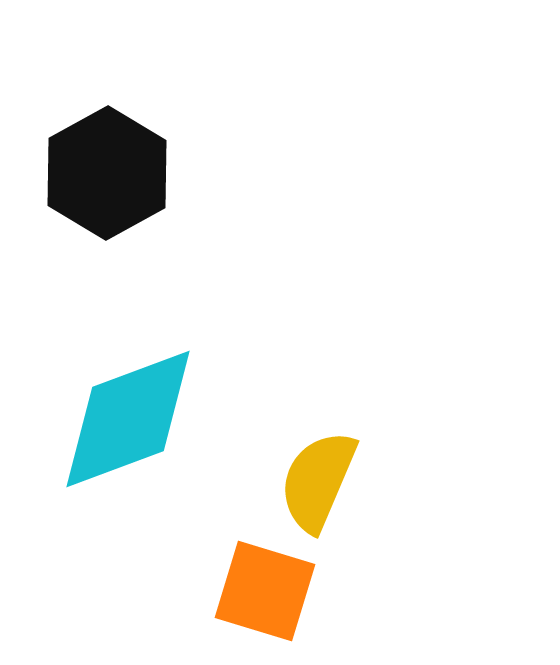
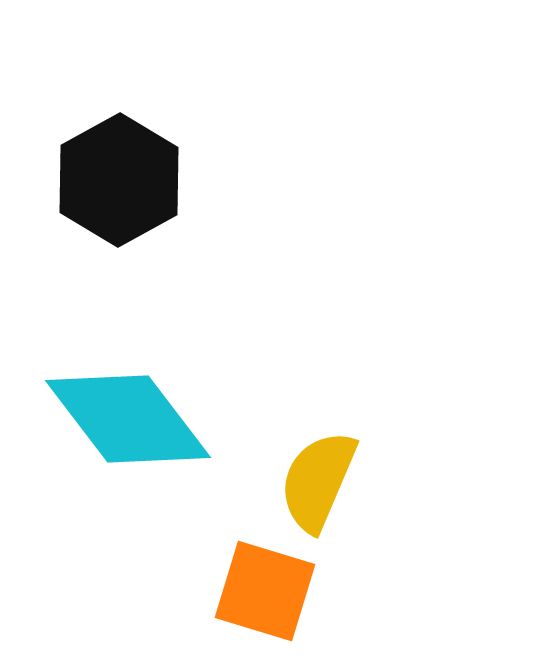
black hexagon: moved 12 px right, 7 px down
cyan diamond: rotated 73 degrees clockwise
